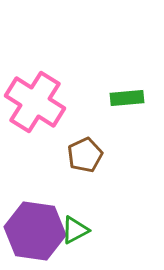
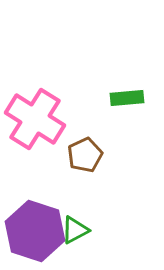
pink cross: moved 17 px down
purple hexagon: rotated 10 degrees clockwise
